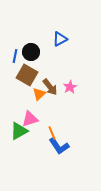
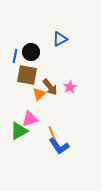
brown square: rotated 20 degrees counterclockwise
